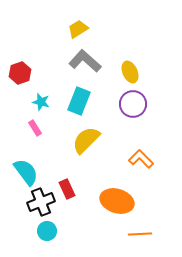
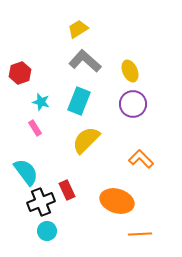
yellow ellipse: moved 1 px up
red rectangle: moved 1 px down
